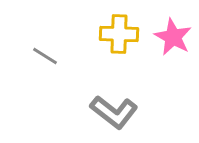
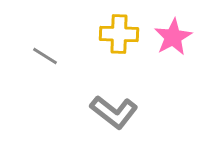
pink star: rotated 15 degrees clockwise
